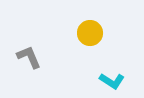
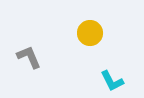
cyan L-shape: rotated 30 degrees clockwise
